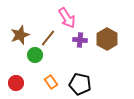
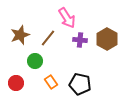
green circle: moved 6 px down
